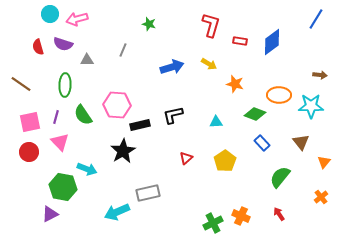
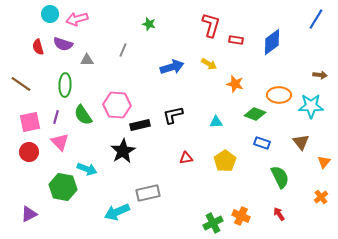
red rectangle at (240, 41): moved 4 px left, 1 px up
blue rectangle at (262, 143): rotated 28 degrees counterclockwise
red triangle at (186, 158): rotated 32 degrees clockwise
green semicircle at (280, 177): rotated 115 degrees clockwise
purple triangle at (50, 214): moved 21 px left
